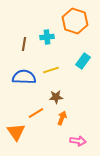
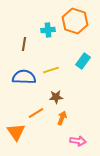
cyan cross: moved 1 px right, 7 px up
